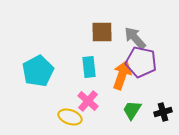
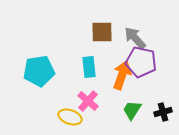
cyan pentagon: moved 1 px right; rotated 20 degrees clockwise
